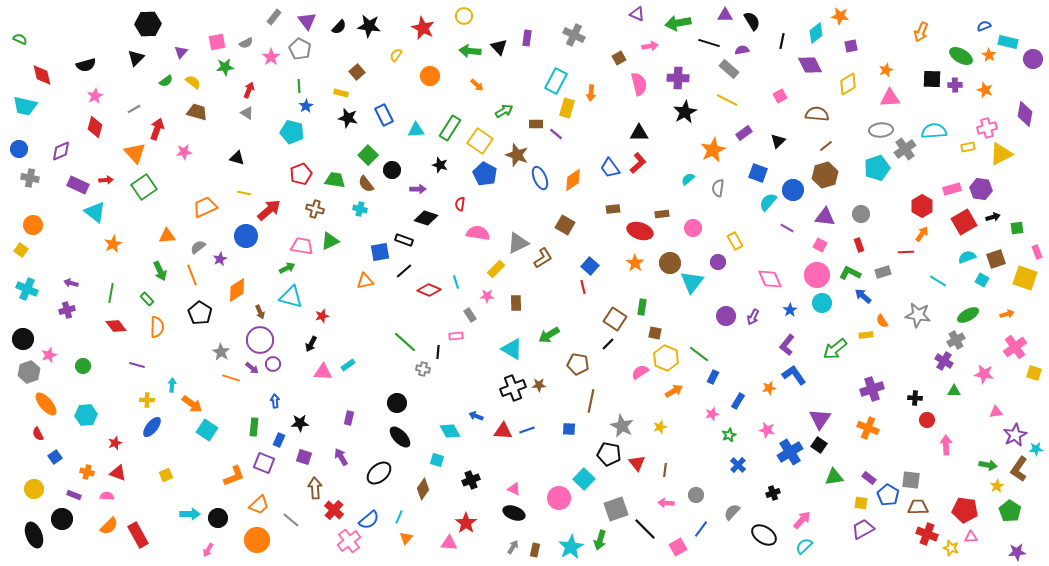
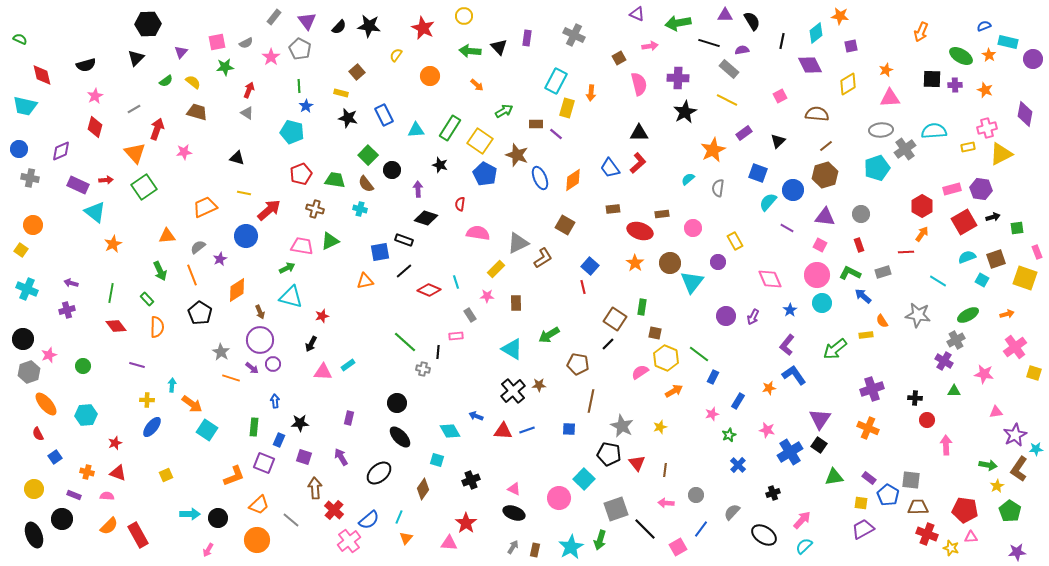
purple arrow at (418, 189): rotated 91 degrees counterclockwise
black cross at (513, 388): moved 3 px down; rotated 20 degrees counterclockwise
